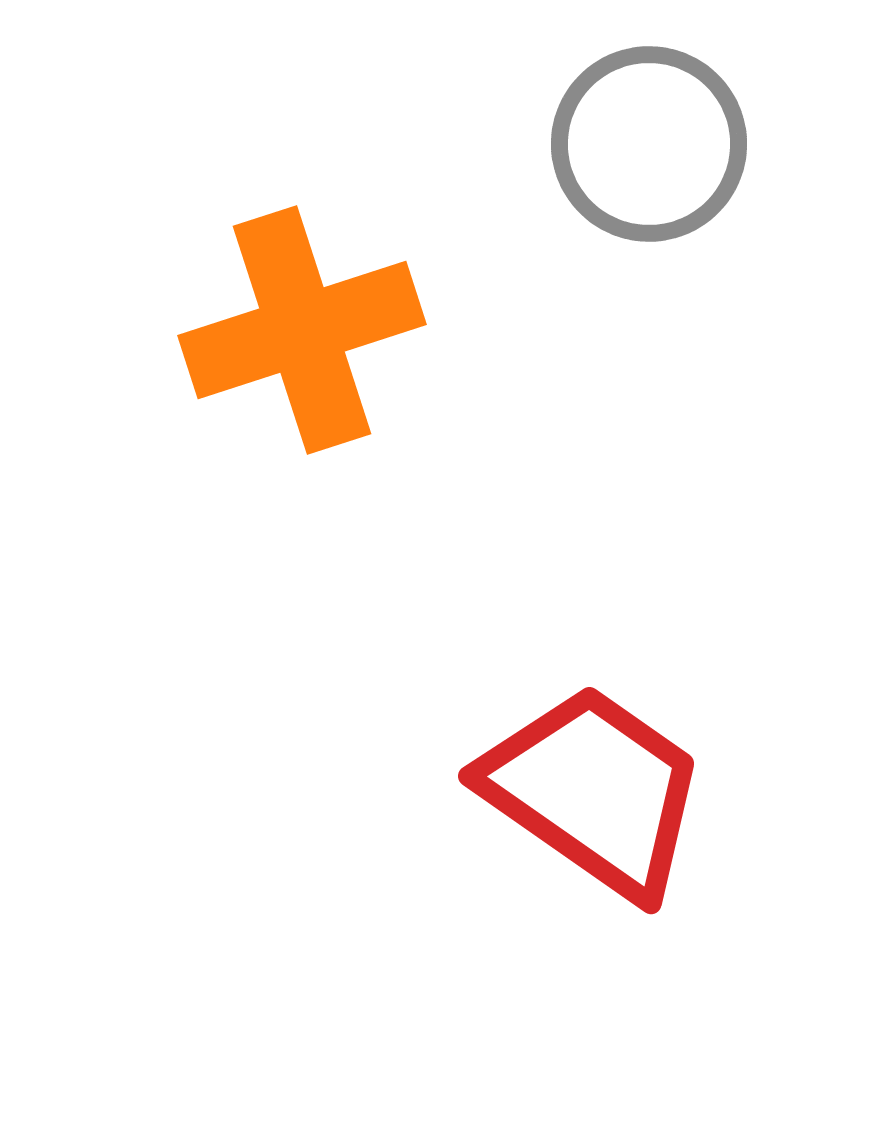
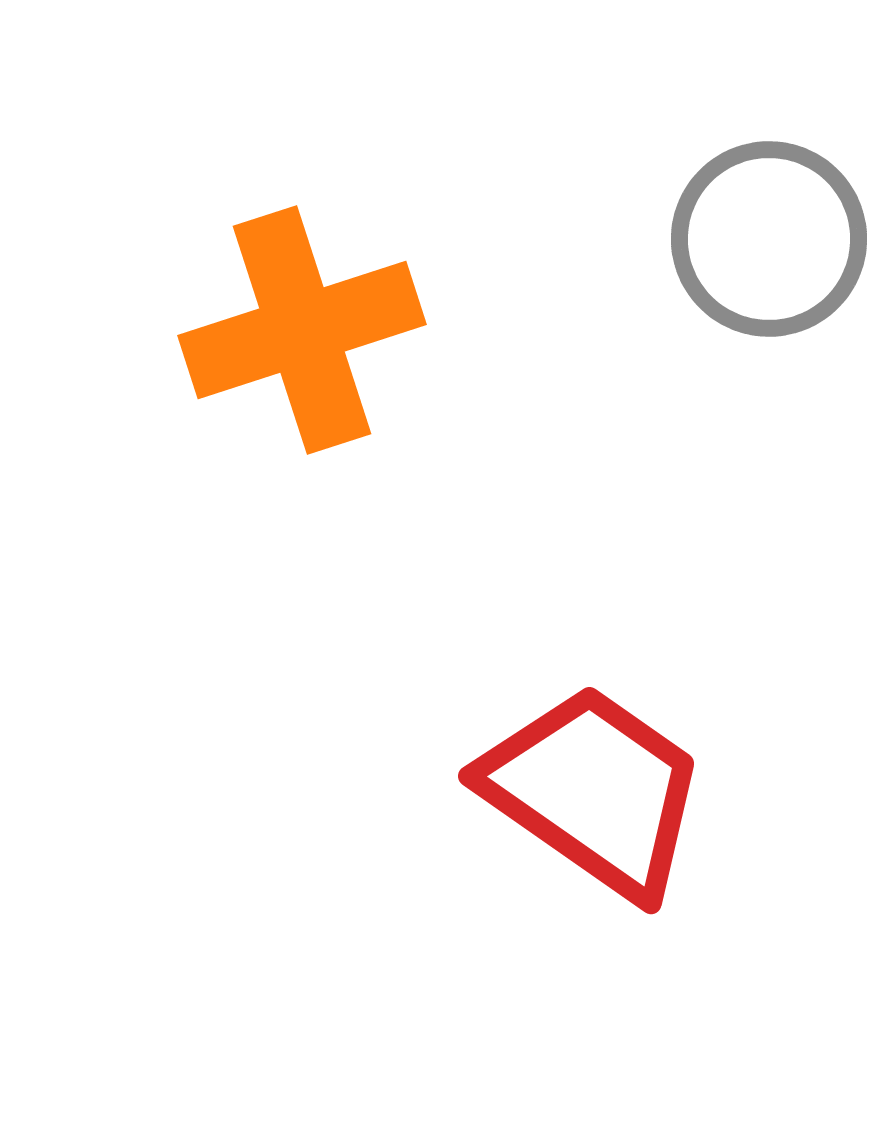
gray circle: moved 120 px right, 95 px down
